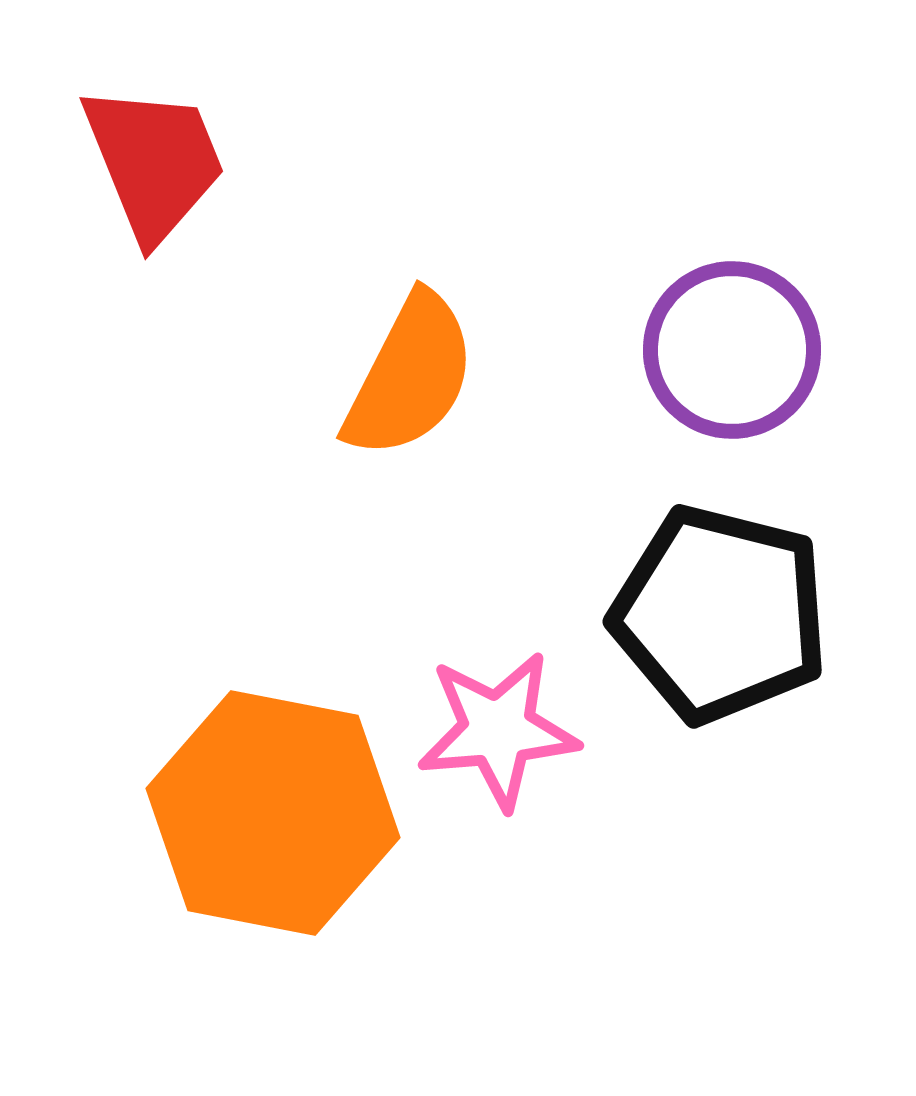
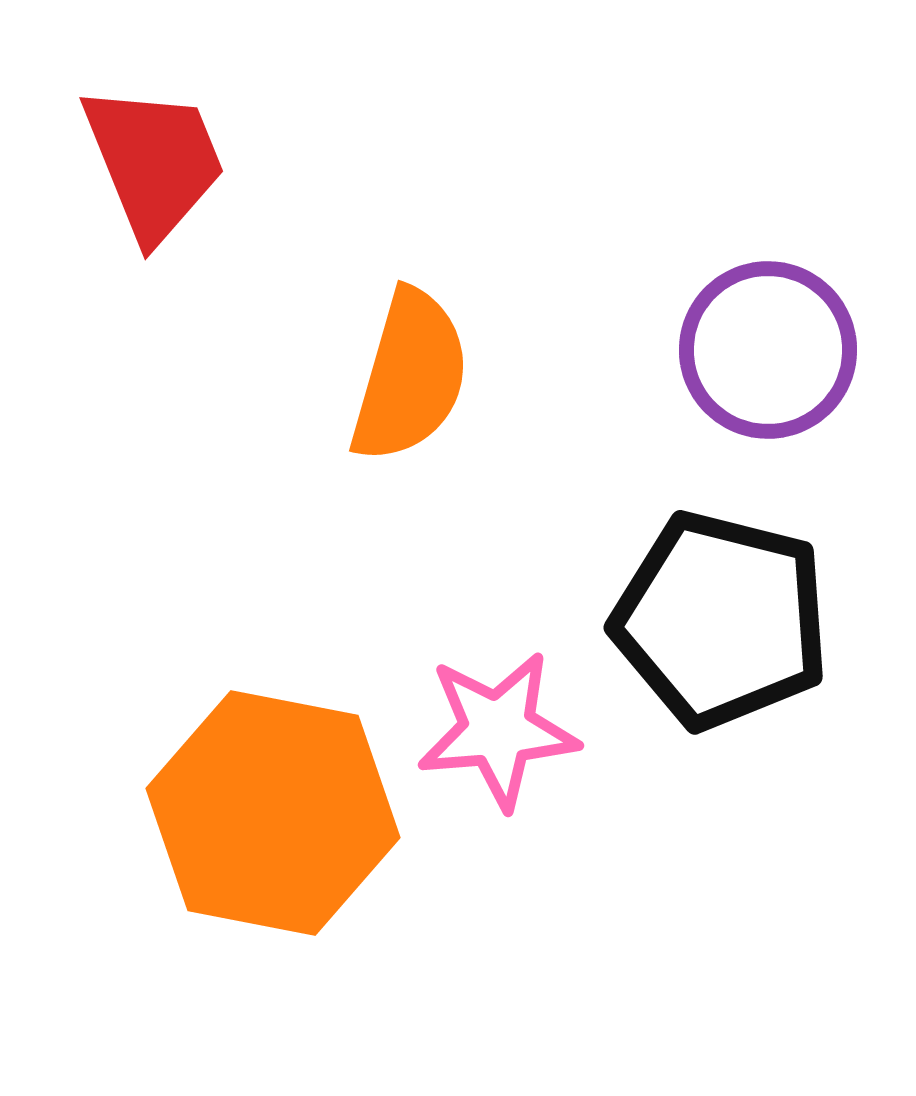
purple circle: moved 36 px right
orange semicircle: rotated 11 degrees counterclockwise
black pentagon: moved 1 px right, 6 px down
